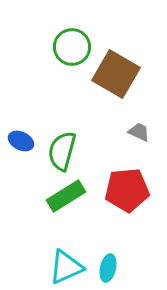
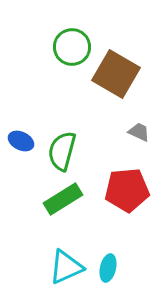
green rectangle: moved 3 px left, 3 px down
